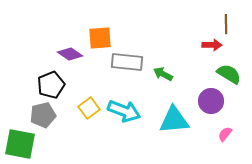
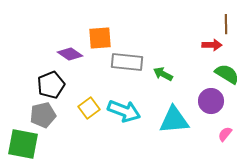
green semicircle: moved 2 px left
green square: moved 3 px right
